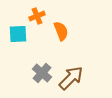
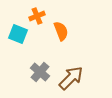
cyan square: rotated 24 degrees clockwise
gray cross: moved 2 px left, 1 px up
